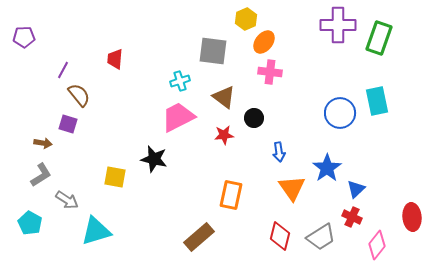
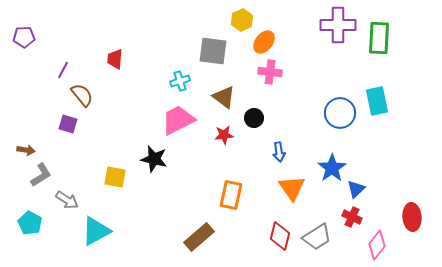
yellow hexagon: moved 4 px left, 1 px down
green rectangle: rotated 16 degrees counterclockwise
brown semicircle: moved 3 px right
pink trapezoid: moved 3 px down
brown arrow: moved 17 px left, 7 px down
blue star: moved 5 px right
cyan triangle: rotated 12 degrees counterclockwise
gray trapezoid: moved 4 px left
